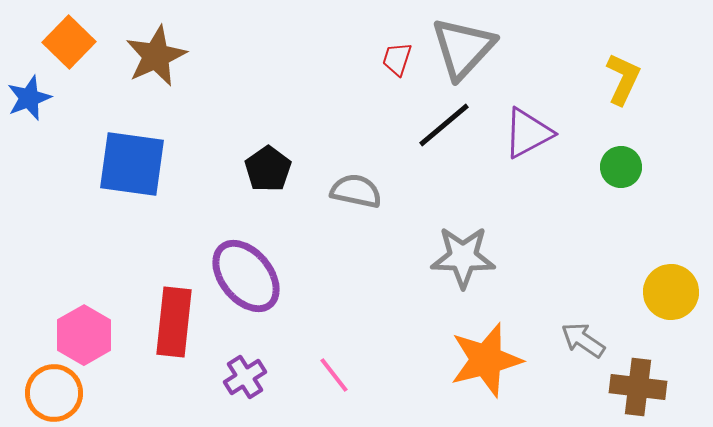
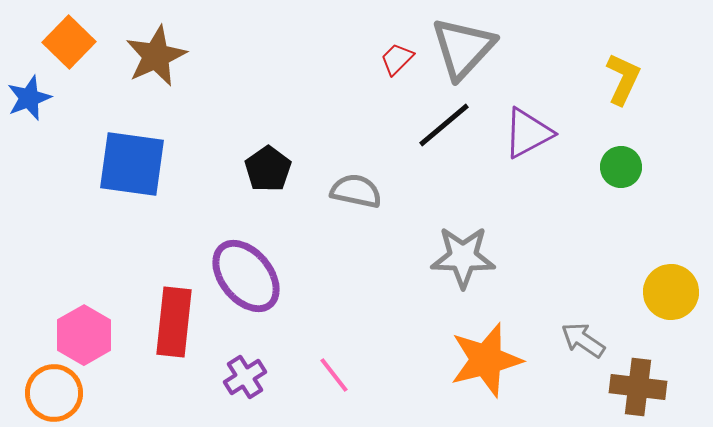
red trapezoid: rotated 27 degrees clockwise
